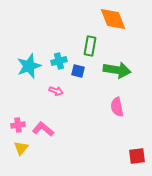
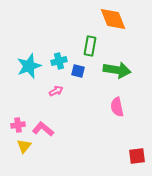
pink arrow: rotated 48 degrees counterclockwise
yellow triangle: moved 3 px right, 2 px up
